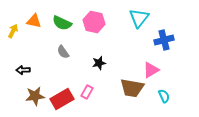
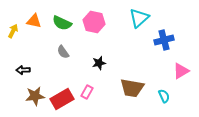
cyan triangle: rotated 10 degrees clockwise
pink triangle: moved 30 px right, 1 px down
